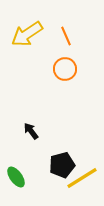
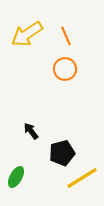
black pentagon: moved 12 px up
green ellipse: rotated 65 degrees clockwise
